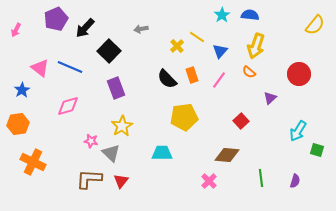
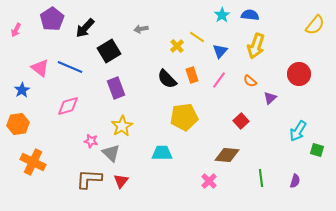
purple pentagon: moved 4 px left; rotated 10 degrees counterclockwise
black square: rotated 15 degrees clockwise
orange semicircle: moved 1 px right, 9 px down
